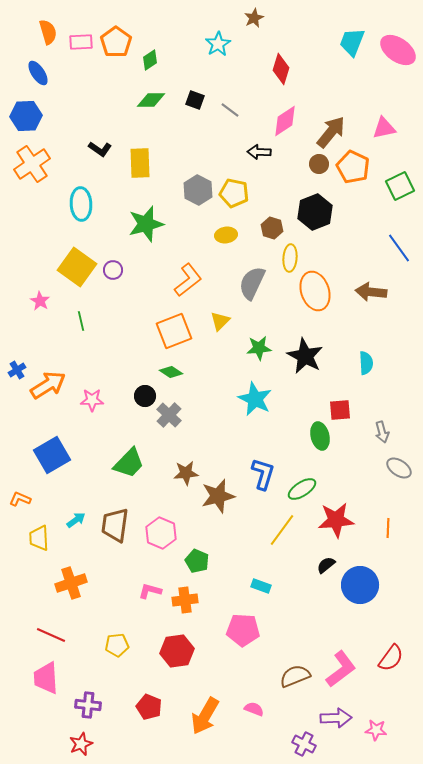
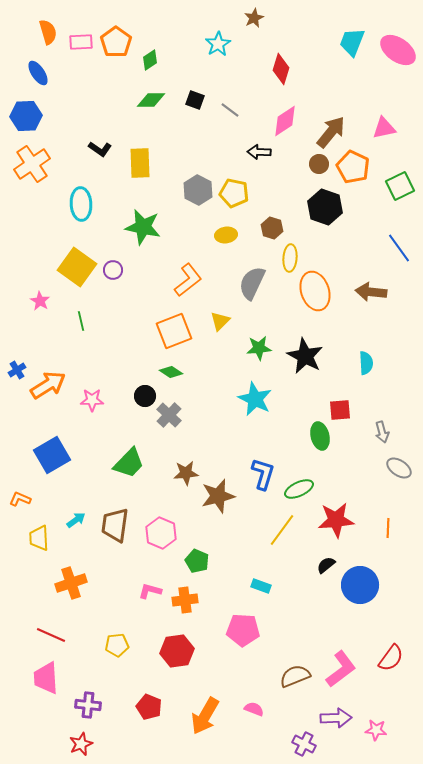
black hexagon at (315, 212): moved 10 px right, 5 px up; rotated 20 degrees counterclockwise
green star at (146, 224): moved 3 px left, 3 px down; rotated 27 degrees clockwise
green ellipse at (302, 489): moved 3 px left; rotated 8 degrees clockwise
